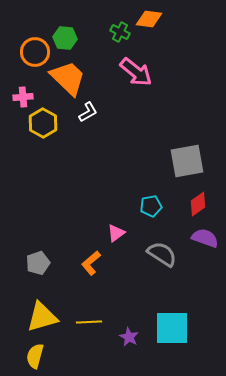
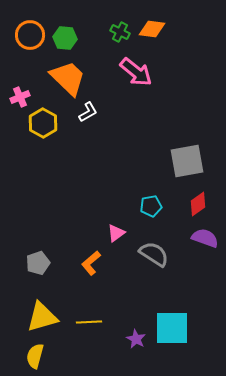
orange diamond: moved 3 px right, 10 px down
orange circle: moved 5 px left, 17 px up
pink cross: moved 3 px left; rotated 18 degrees counterclockwise
gray semicircle: moved 8 px left
purple star: moved 7 px right, 2 px down
